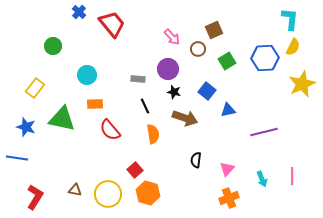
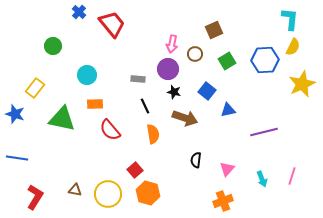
pink arrow: moved 7 px down; rotated 54 degrees clockwise
brown circle: moved 3 px left, 5 px down
blue hexagon: moved 2 px down
blue star: moved 11 px left, 13 px up
pink line: rotated 18 degrees clockwise
orange cross: moved 6 px left, 3 px down
